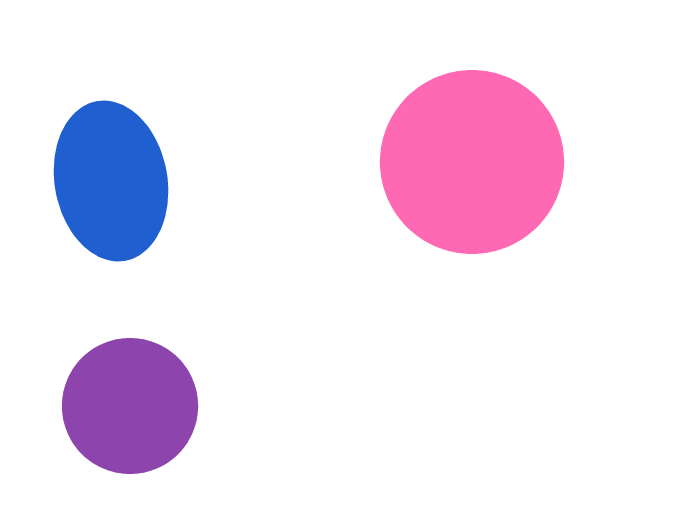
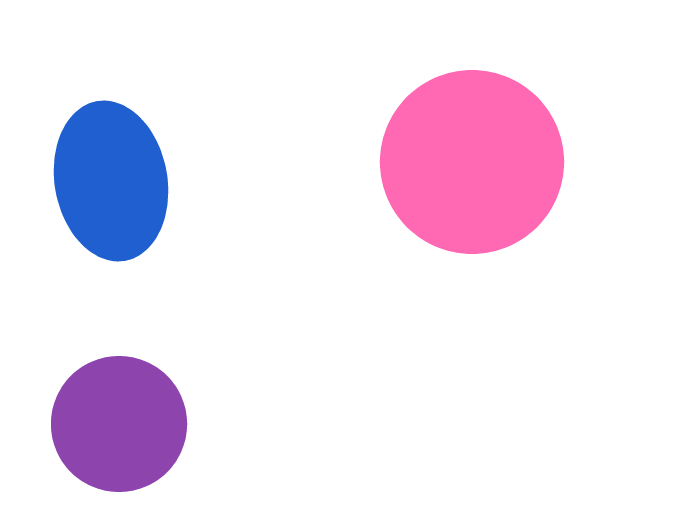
purple circle: moved 11 px left, 18 px down
